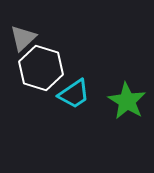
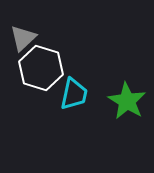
cyan trapezoid: rotated 44 degrees counterclockwise
